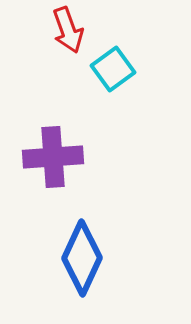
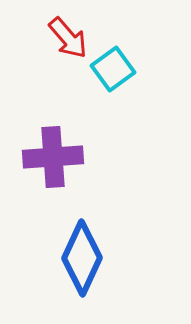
red arrow: moved 8 px down; rotated 21 degrees counterclockwise
